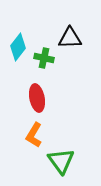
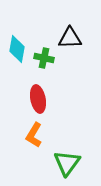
cyan diamond: moved 1 px left, 2 px down; rotated 28 degrees counterclockwise
red ellipse: moved 1 px right, 1 px down
green triangle: moved 6 px right, 2 px down; rotated 12 degrees clockwise
